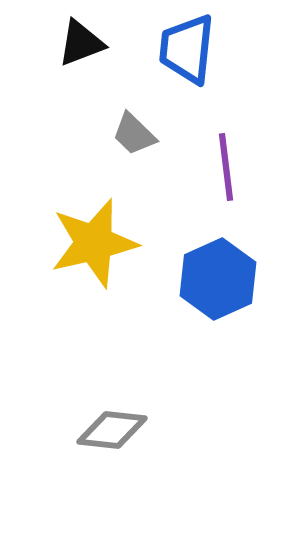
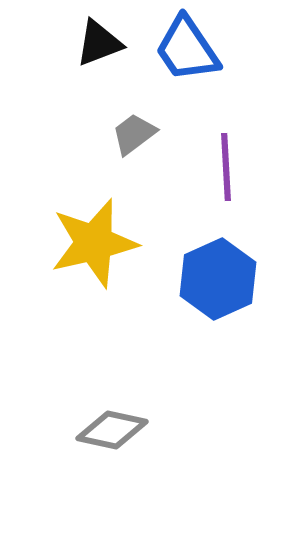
black triangle: moved 18 px right
blue trapezoid: rotated 40 degrees counterclockwise
gray trapezoid: rotated 99 degrees clockwise
purple line: rotated 4 degrees clockwise
gray diamond: rotated 6 degrees clockwise
